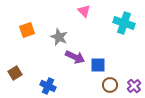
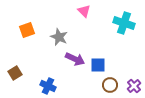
purple arrow: moved 2 px down
